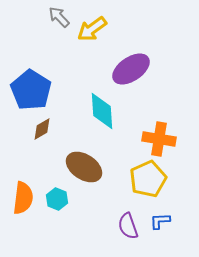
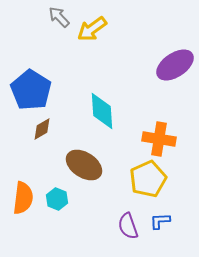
purple ellipse: moved 44 px right, 4 px up
brown ellipse: moved 2 px up
